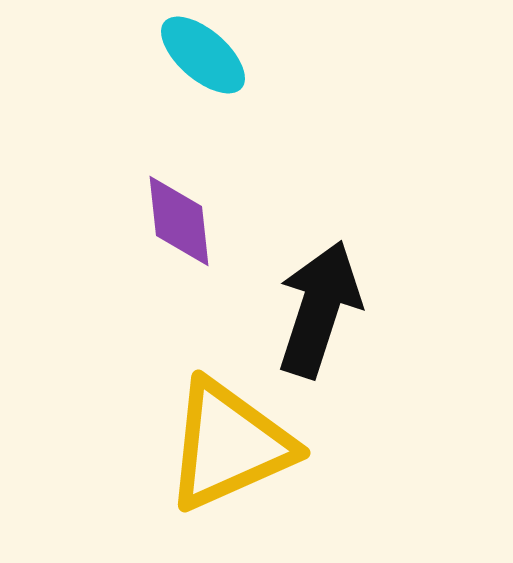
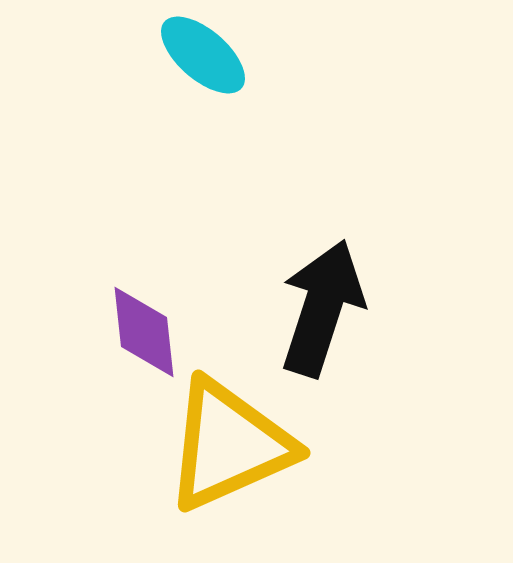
purple diamond: moved 35 px left, 111 px down
black arrow: moved 3 px right, 1 px up
